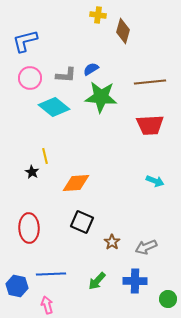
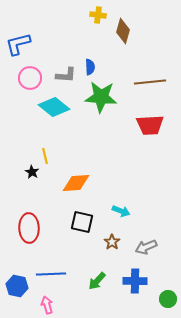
blue L-shape: moved 7 px left, 3 px down
blue semicircle: moved 1 px left, 2 px up; rotated 119 degrees clockwise
cyan arrow: moved 34 px left, 30 px down
black square: rotated 10 degrees counterclockwise
